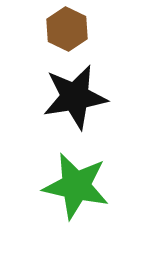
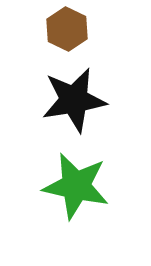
black star: moved 1 px left, 3 px down
